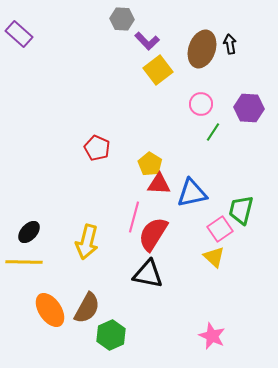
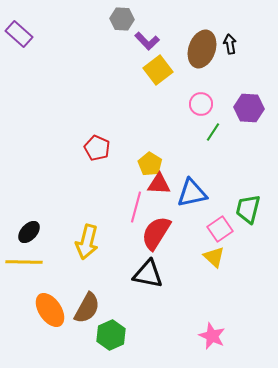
green trapezoid: moved 7 px right, 1 px up
pink line: moved 2 px right, 10 px up
red semicircle: moved 3 px right, 1 px up
